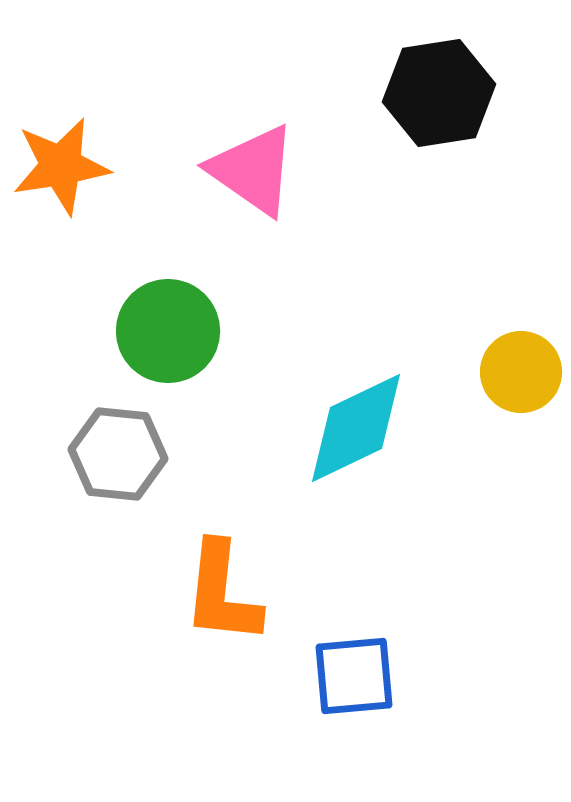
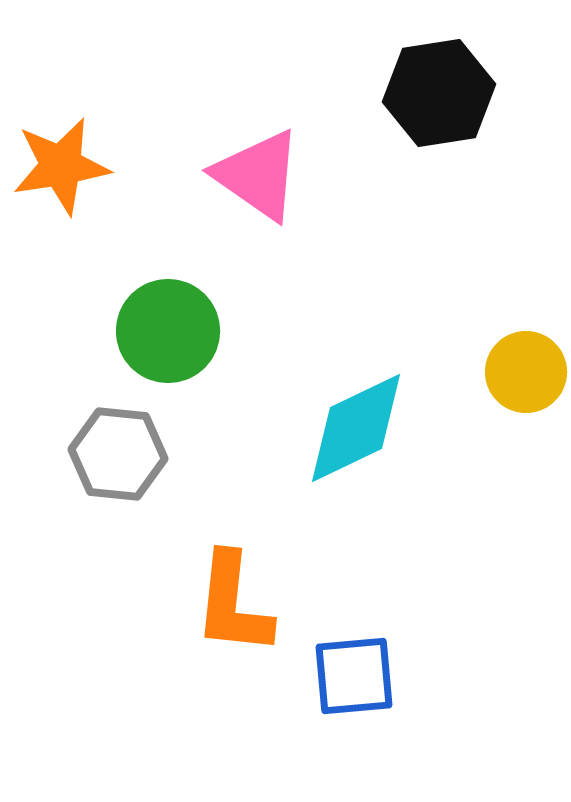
pink triangle: moved 5 px right, 5 px down
yellow circle: moved 5 px right
orange L-shape: moved 11 px right, 11 px down
